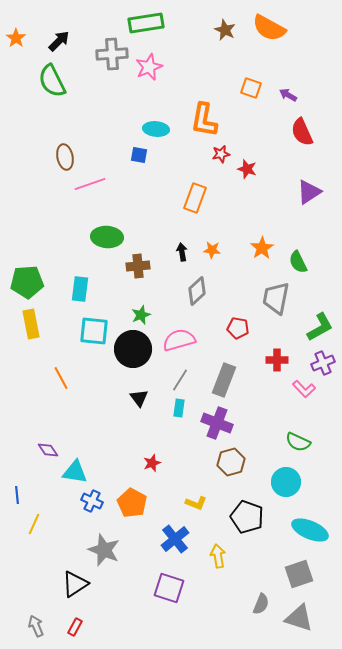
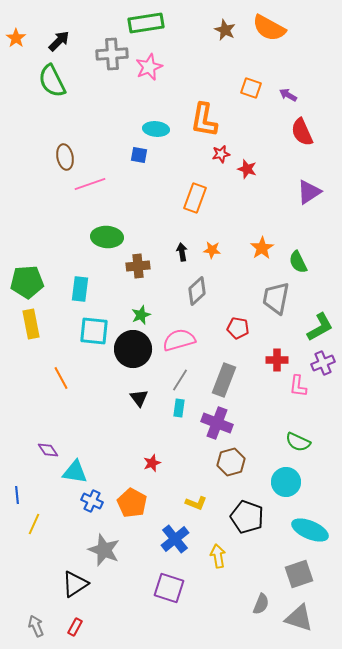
pink L-shape at (304, 389): moved 6 px left, 3 px up; rotated 50 degrees clockwise
